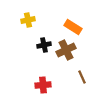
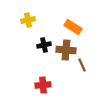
brown cross: rotated 30 degrees clockwise
brown line: moved 12 px up
